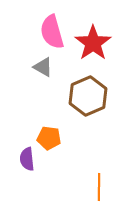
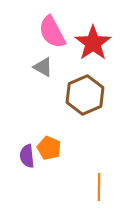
pink semicircle: rotated 12 degrees counterclockwise
brown hexagon: moved 3 px left, 1 px up
orange pentagon: moved 10 px down; rotated 15 degrees clockwise
purple semicircle: moved 3 px up
